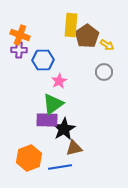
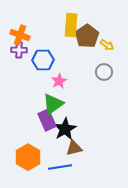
purple rectangle: rotated 65 degrees clockwise
black star: moved 1 px right
orange hexagon: moved 1 px left, 1 px up; rotated 10 degrees counterclockwise
